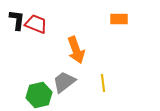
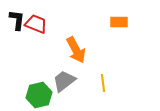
orange rectangle: moved 3 px down
orange arrow: rotated 8 degrees counterclockwise
gray trapezoid: moved 1 px up
